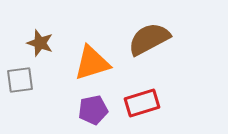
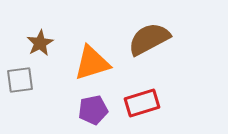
brown star: rotated 24 degrees clockwise
